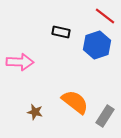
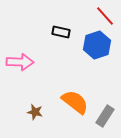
red line: rotated 10 degrees clockwise
